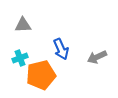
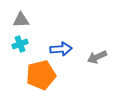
gray triangle: moved 2 px left, 5 px up
blue arrow: rotated 70 degrees counterclockwise
cyan cross: moved 14 px up
